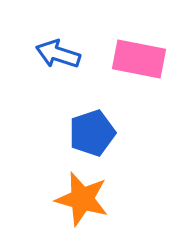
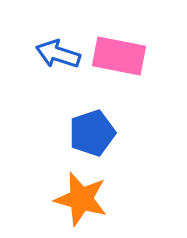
pink rectangle: moved 20 px left, 3 px up
orange star: moved 1 px left
